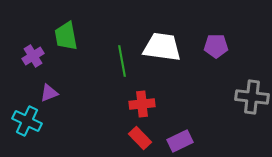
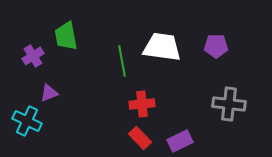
gray cross: moved 23 px left, 7 px down
